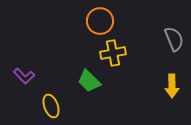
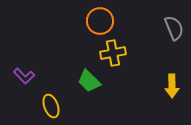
gray semicircle: moved 11 px up
